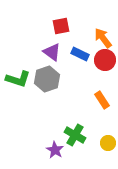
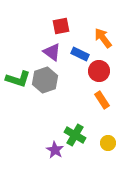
red circle: moved 6 px left, 11 px down
gray hexagon: moved 2 px left, 1 px down
